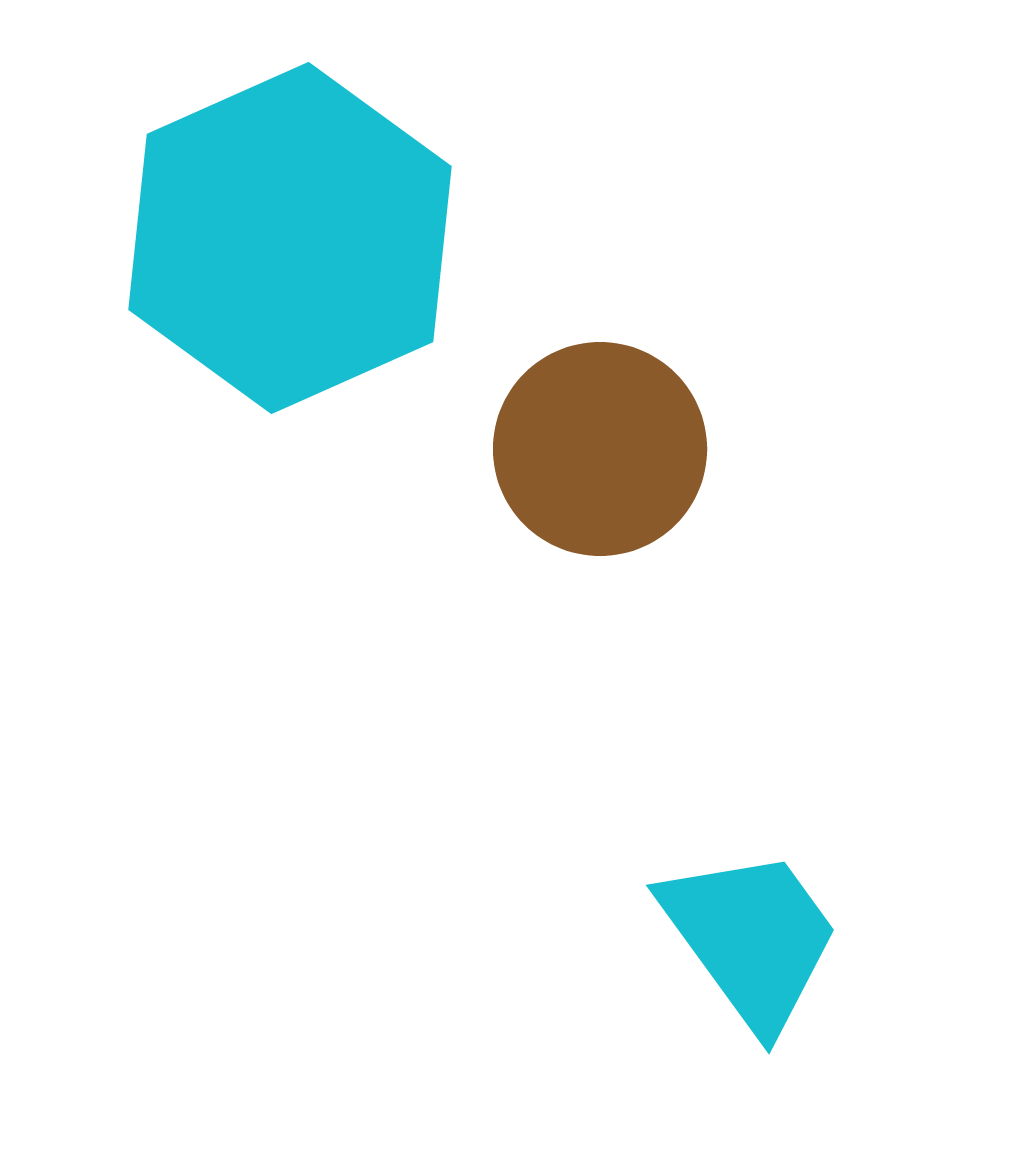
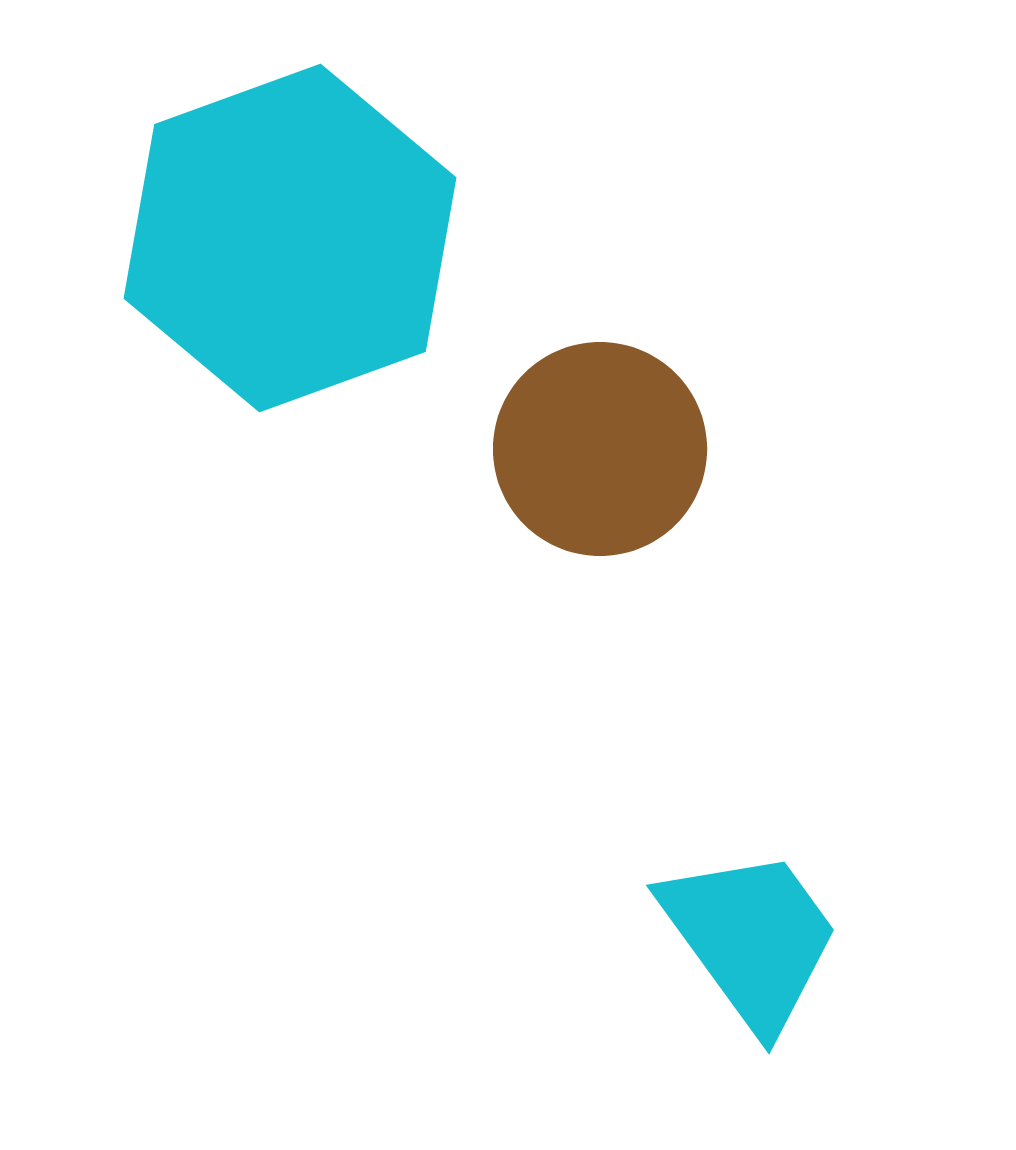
cyan hexagon: rotated 4 degrees clockwise
